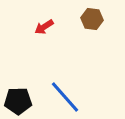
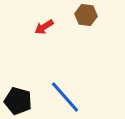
brown hexagon: moved 6 px left, 4 px up
black pentagon: rotated 16 degrees clockwise
